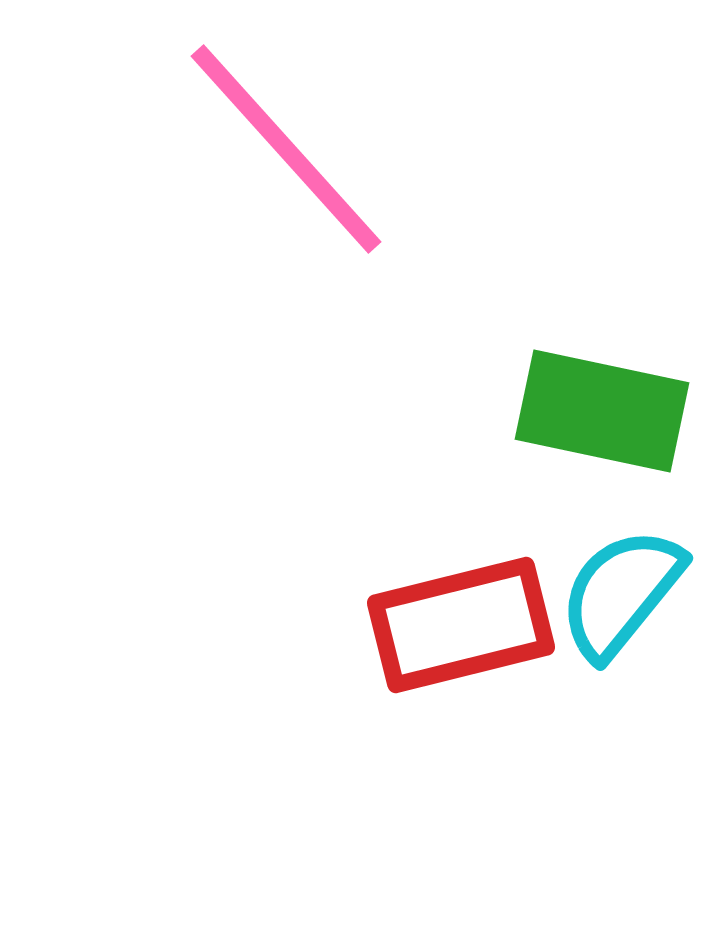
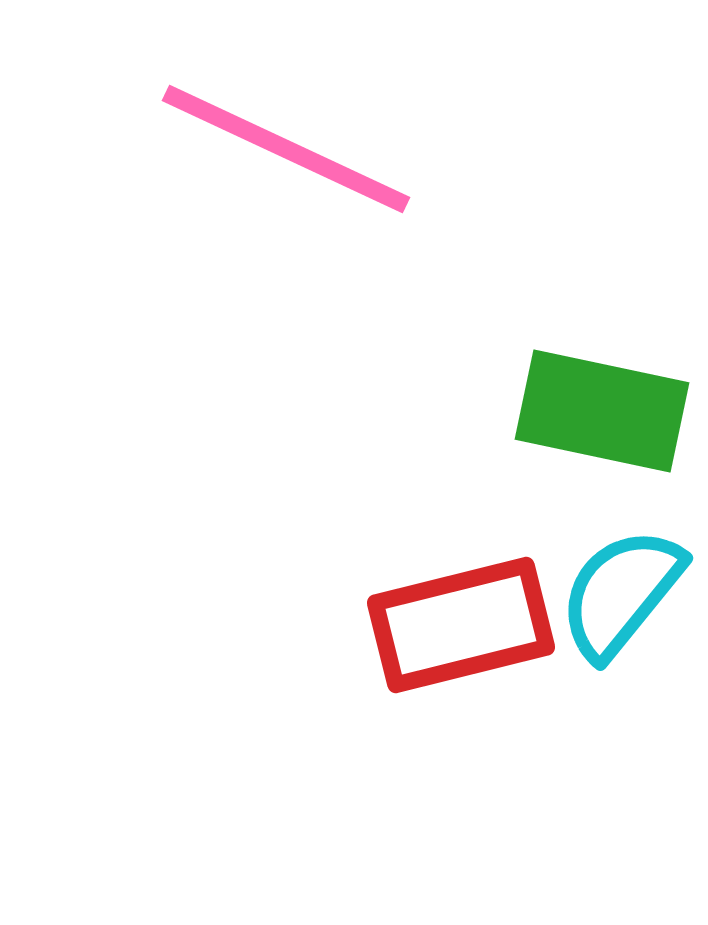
pink line: rotated 23 degrees counterclockwise
